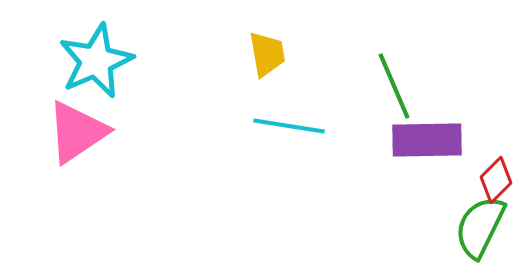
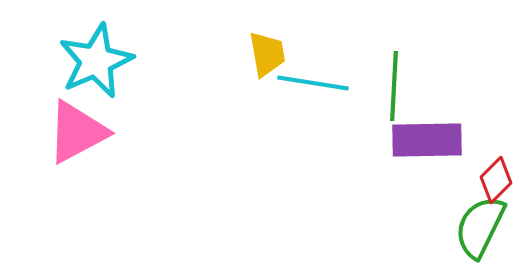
green line: rotated 26 degrees clockwise
cyan line: moved 24 px right, 43 px up
pink triangle: rotated 6 degrees clockwise
